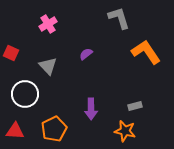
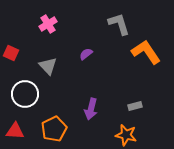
gray L-shape: moved 6 px down
purple arrow: rotated 15 degrees clockwise
orange star: moved 1 px right, 4 px down
